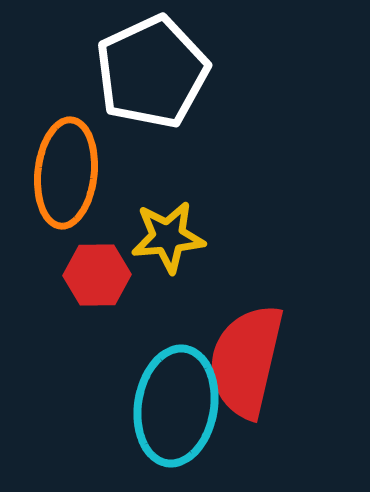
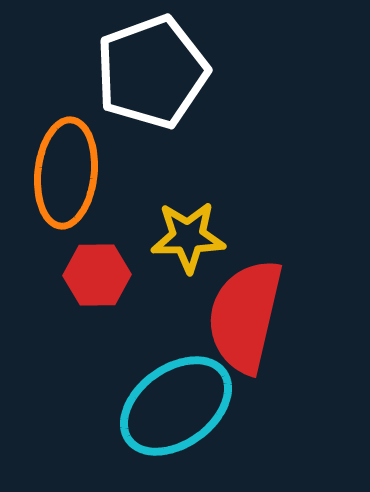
white pentagon: rotated 5 degrees clockwise
yellow star: moved 20 px right; rotated 4 degrees clockwise
red semicircle: moved 1 px left, 45 px up
cyan ellipse: rotated 45 degrees clockwise
